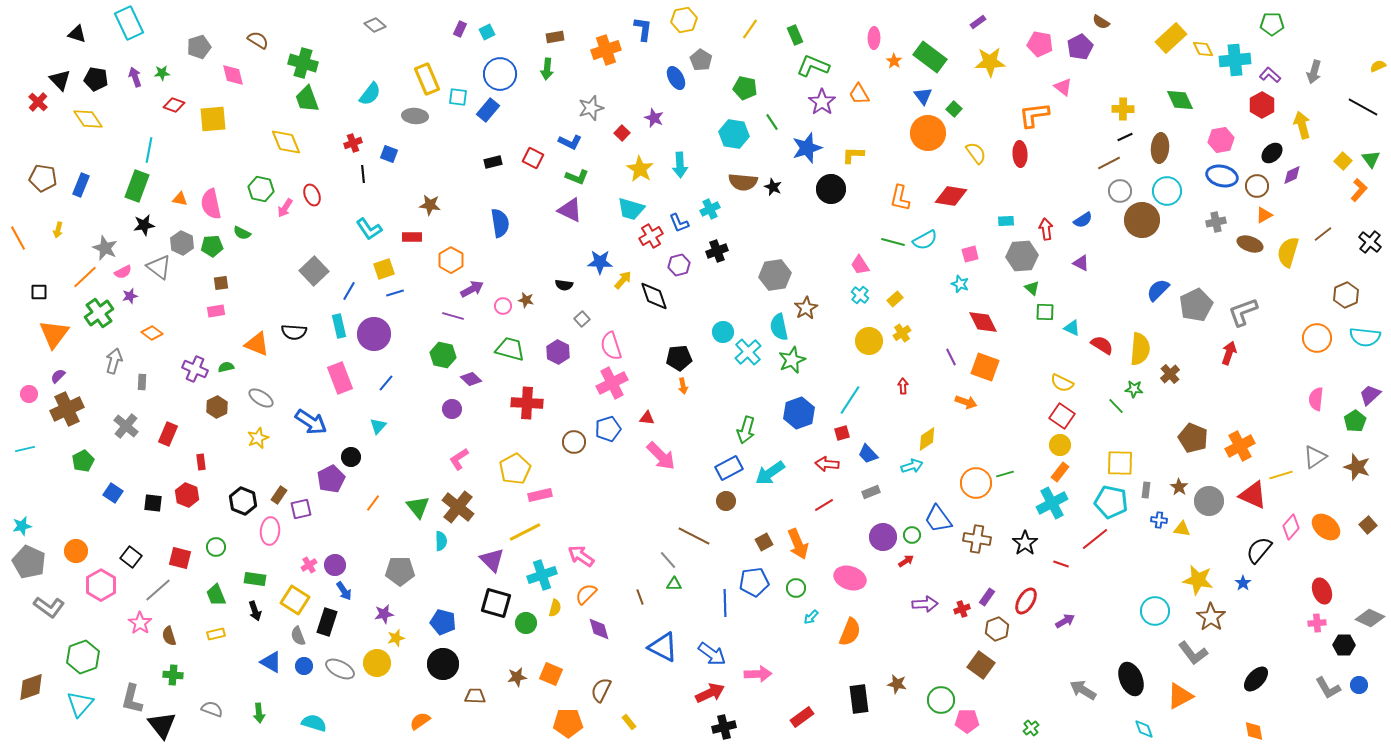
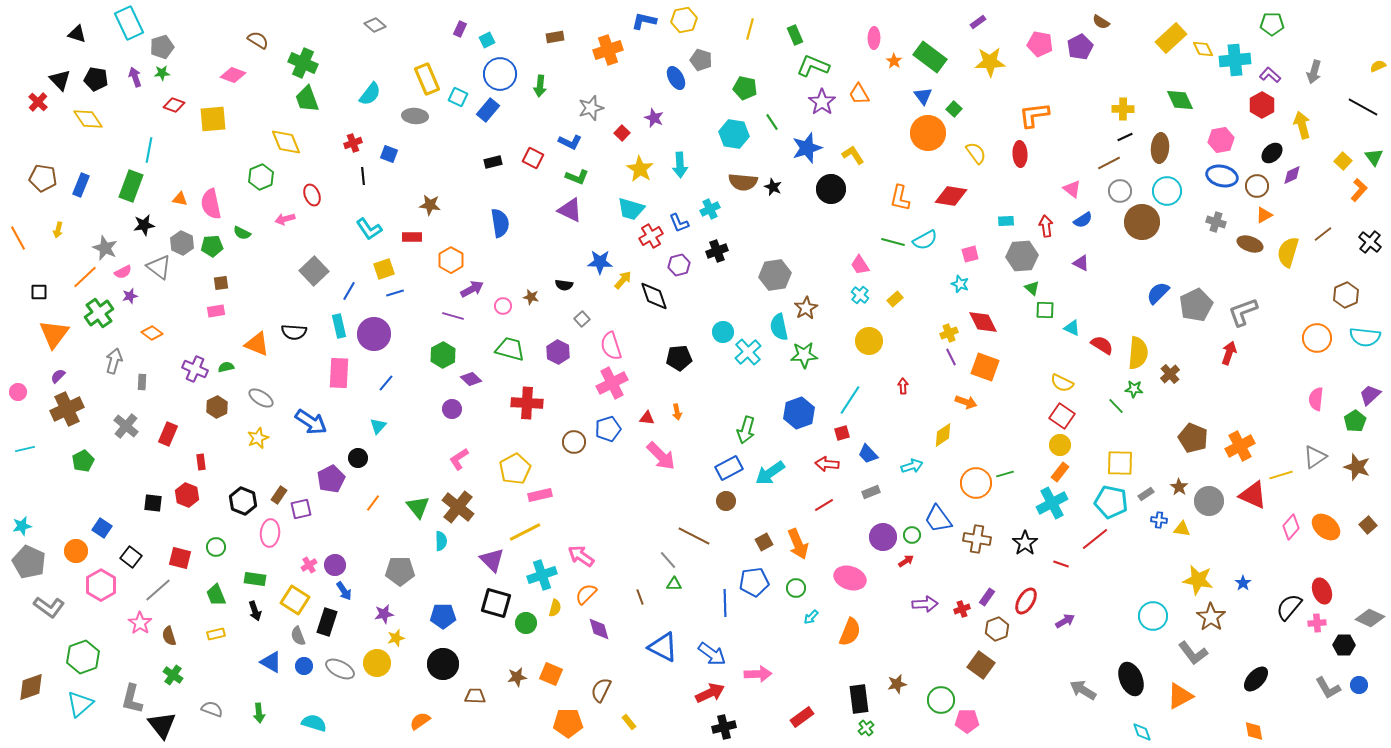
blue L-shape at (643, 29): moved 1 px right, 8 px up; rotated 85 degrees counterclockwise
yellow line at (750, 29): rotated 20 degrees counterclockwise
cyan square at (487, 32): moved 8 px down
gray pentagon at (199, 47): moved 37 px left
orange cross at (606, 50): moved 2 px right
gray pentagon at (701, 60): rotated 15 degrees counterclockwise
green cross at (303, 63): rotated 8 degrees clockwise
green arrow at (547, 69): moved 7 px left, 17 px down
pink diamond at (233, 75): rotated 55 degrees counterclockwise
pink triangle at (1063, 87): moved 9 px right, 102 px down
cyan square at (458, 97): rotated 18 degrees clockwise
yellow L-shape at (853, 155): rotated 55 degrees clockwise
green triangle at (1371, 159): moved 3 px right, 2 px up
black line at (363, 174): moved 2 px down
green rectangle at (137, 186): moved 6 px left
green hexagon at (261, 189): moved 12 px up; rotated 25 degrees clockwise
pink arrow at (285, 208): moved 11 px down; rotated 42 degrees clockwise
brown circle at (1142, 220): moved 2 px down
gray cross at (1216, 222): rotated 30 degrees clockwise
red arrow at (1046, 229): moved 3 px up
blue semicircle at (1158, 290): moved 3 px down
brown star at (526, 300): moved 5 px right, 3 px up
green square at (1045, 312): moved 2 px up
yellow cross at (902, 333): moved 47 px right; rotated 12 degrees clockwise
yellow semicircle at (1140, 349): moved 2 px left, 4 px down
green hexagon at (443, 355): rotated 20 degrees clockwise
green star at (792, 360): moved 12 px right, 5 px up; rotated 20 degrees clockwise
pink rectangle at (340, 378): moved 1 px left, 5 px up; rotated 24 degrees clockwise
orange arrow at (683, 386): moved 6 px left, 26 px down
pink circle at (29, 394): moved 11 px left, 2 px up
yellow diamond at (927, 439): moved 16 px right, 4 px up
black circle at (351, 457): moved 7 px right, 1 px down
gray rectangle at (1146, 490): moved 4 px down; rotated 49 degrees clockwise
blue square at (113, 493): moved 11 px left, 35 px down
pink ellipse at (270, 531): moved 2 px down
black semicircle at (1259, 550): moved 30 px right, 57 px down
cyan circle at (1155, 611): moved 2 px left, 5 px down
blue pentagon at (443, 622): moved 6 px up; rotated 15 degrees counterclockwise
green cross at (173, 675): rotated 30 degrees clockwise
brown star at (897, 684): rotated 24 degrees counterclockwise
cyan triangle at (80, 704): rotated 8 degrees clockwise
green cross at (1031, 728): moved 165 px left
cyan diamond at (1144, 729): moved 2 px left, 3 px down
